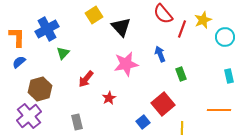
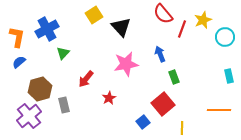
orange L-shape: rotated 10 degrees clockwise
green rectangle: moved 7 px left, 3 px down
gray rectangle: moved 13 px left, 17 px up
